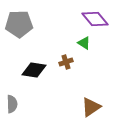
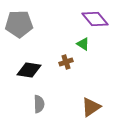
green triangle: moved 1 px left, 1 px down
black diamond: moved 5 px left
gray semicircle: moved 27 px right
